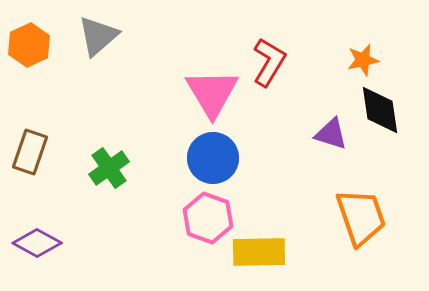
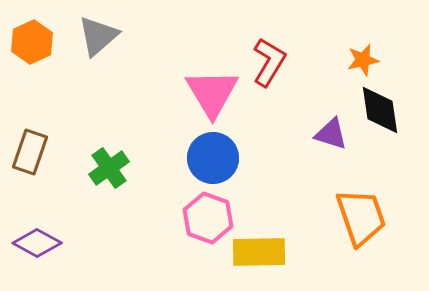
orange hexagon: moved 3 px right, 3 px up
